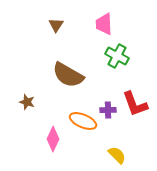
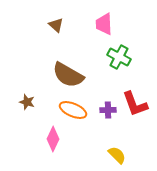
brown triangle: rotated 21 degrees counterclockwise
green cross: moved 2 px right, 1 px down
orange ellipse: moved 10 px left, 11 px up
